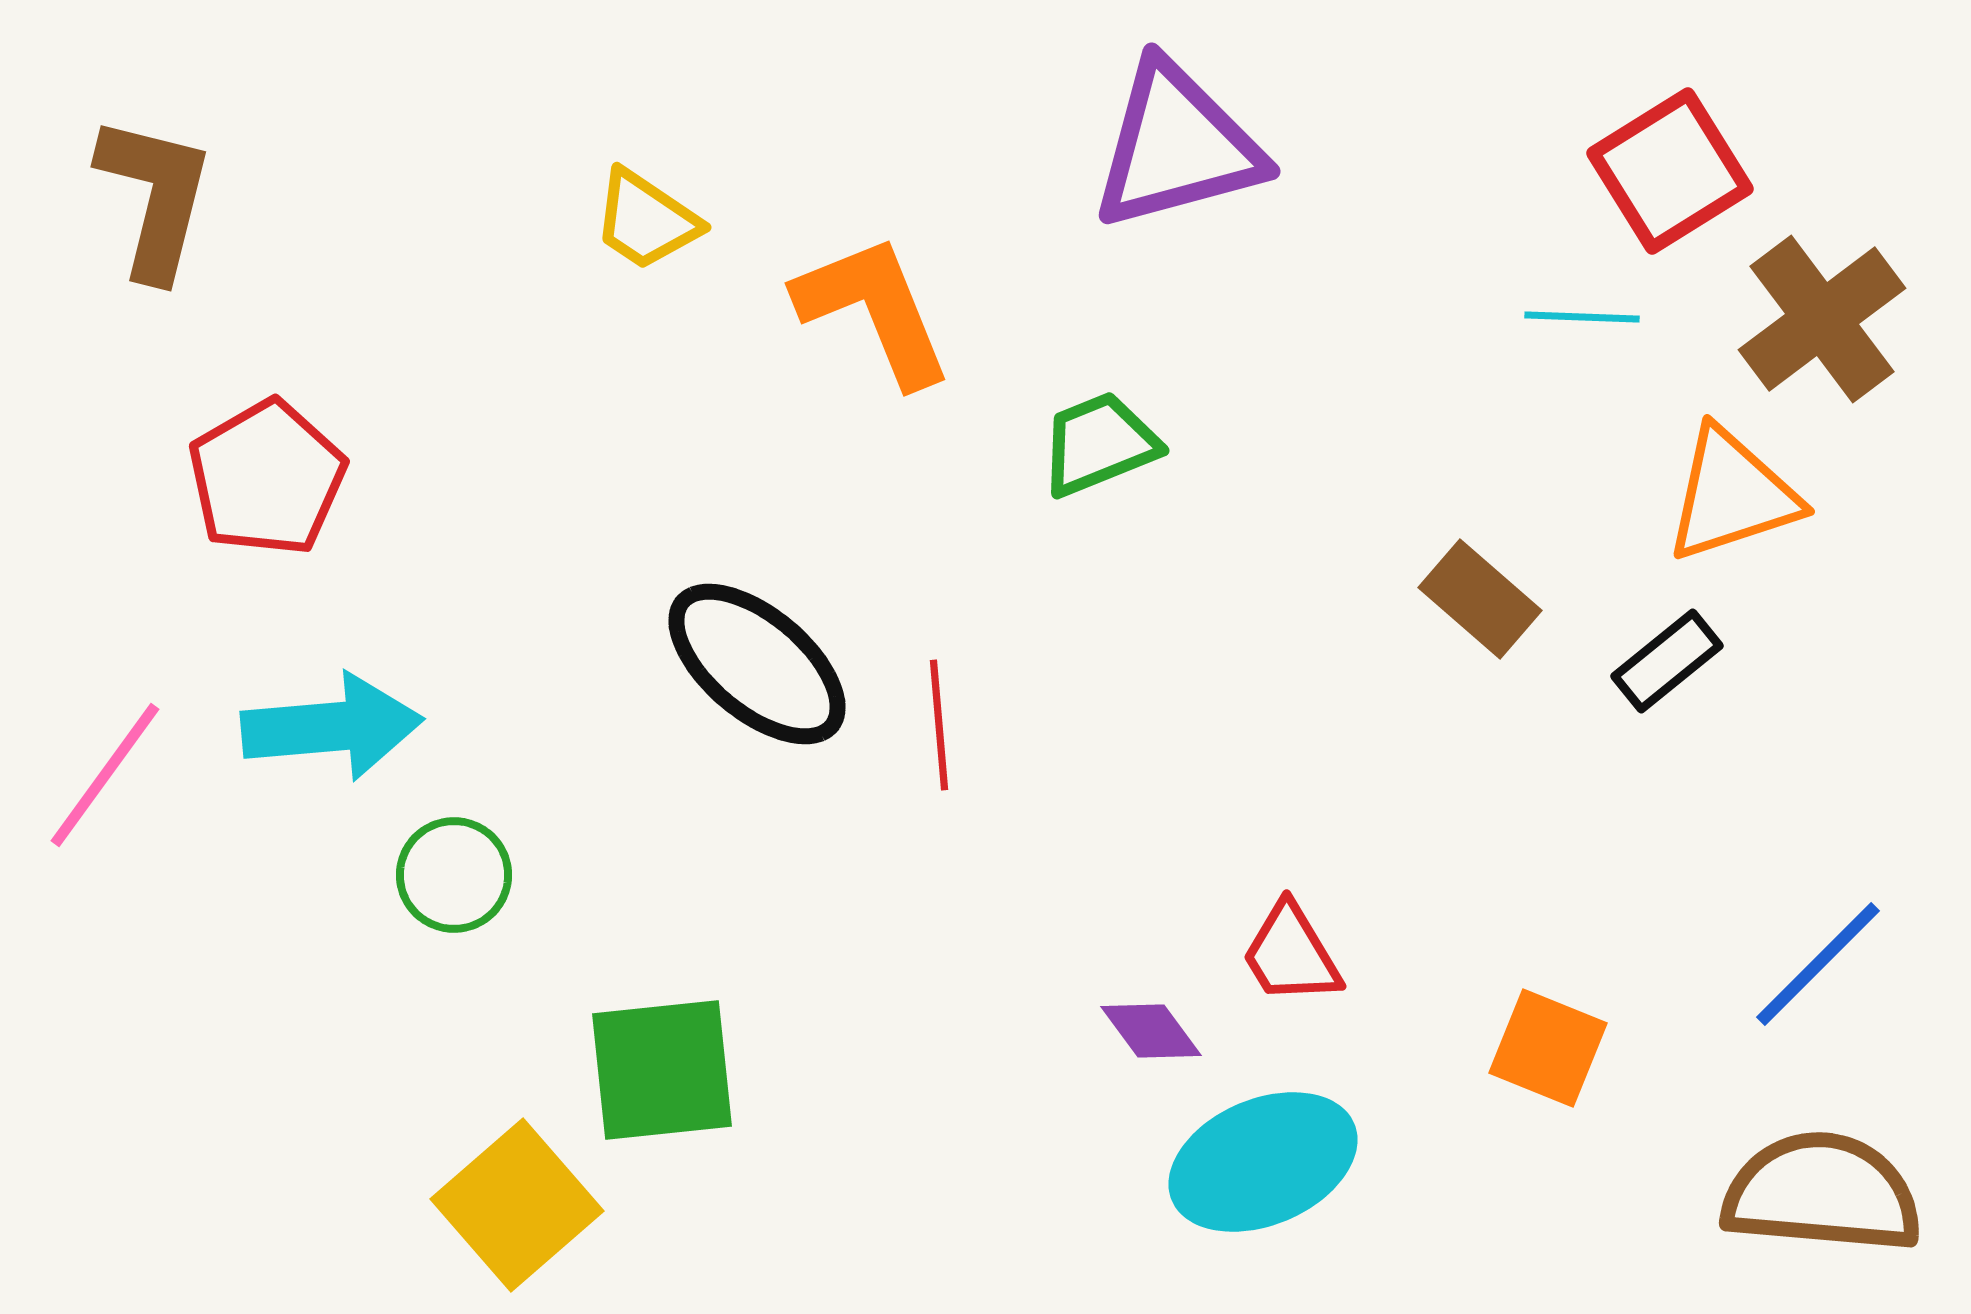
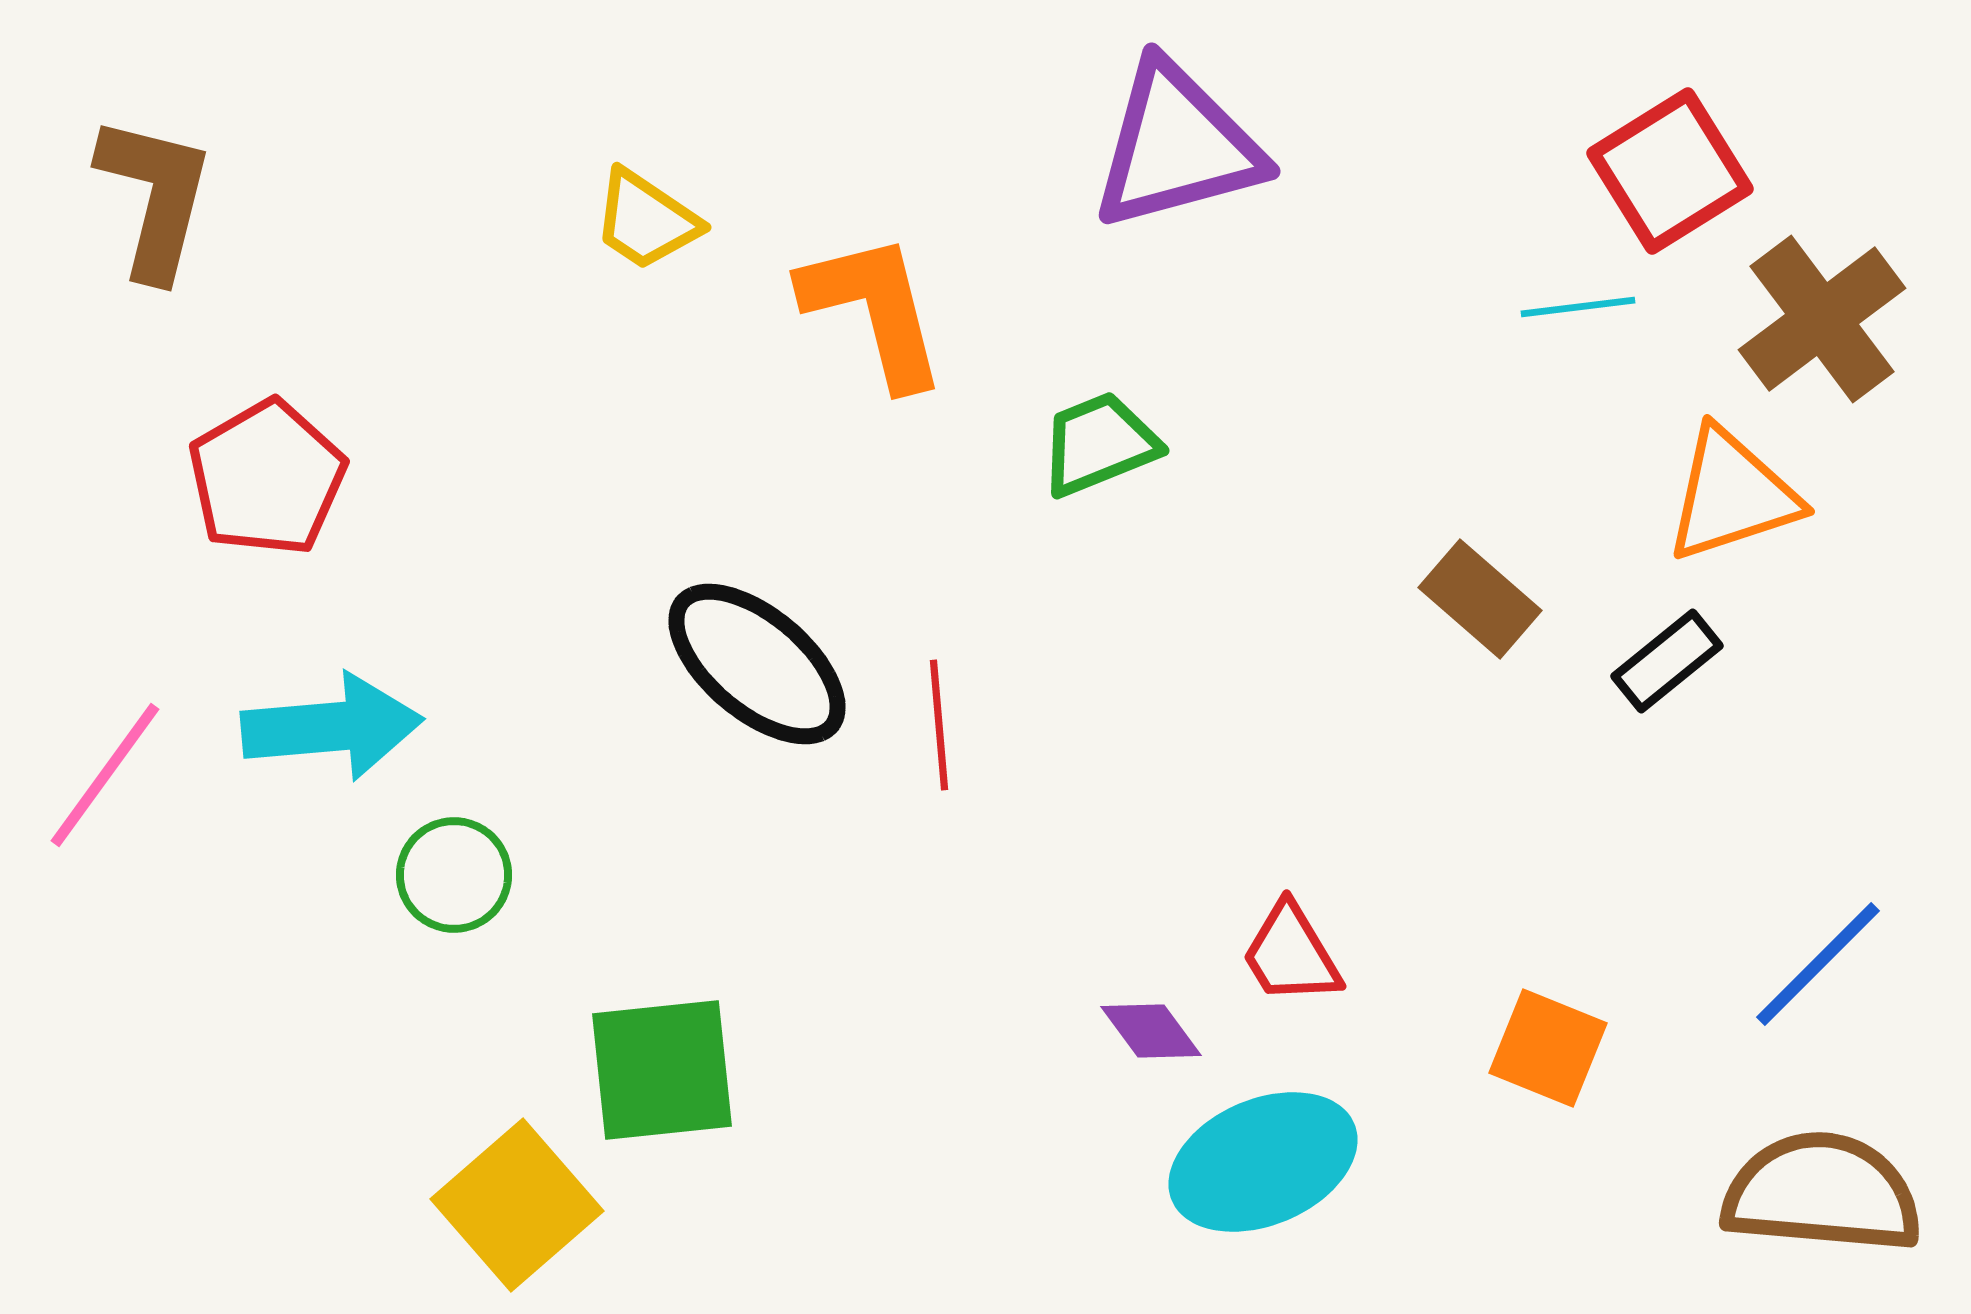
orange L-shape: rotated 8 degrees clockwise
cyan line: moved 4 px left, 10 px up; rotated 9 degrees counterclockwise
